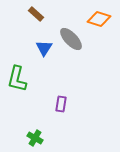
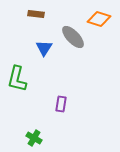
brown rectangle: rotated 35 degrees counterclockwise
gray ellipse: moved 2 px right, 2 px up
green cross: moved 1 px left
